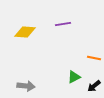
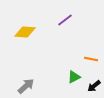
purple line: moved 2 px right, 4 px up; rotated 28 degrees counterclockwise
orange line: moved 3 px left, 1 px down
gray arrow: rotated 48 degrees counterclockwise
